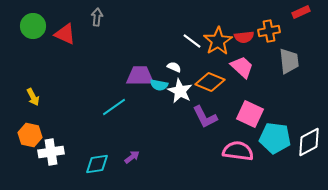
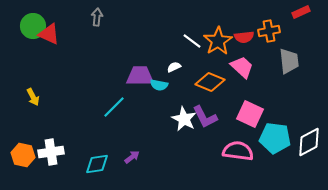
red triangle: moved 16 px left
white semicircle: rotated 48 degrees counterclockwise
white star: moved 4 px right, 28 px down
cyan line: rotated 10 degrees counterclockwise
orange hexagon: moved 7 px left, 20 px down
